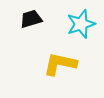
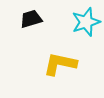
cyan star: moved 5 px right, 2 px up
